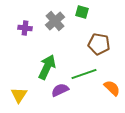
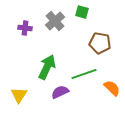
brown pentagon: moved 1 px right, 1 px up
purple semicircle: moved 2 px down
